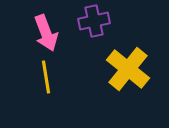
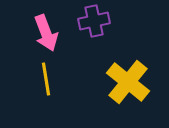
yellow cross: moved 13 px down
yellow line: moved 2 px down
